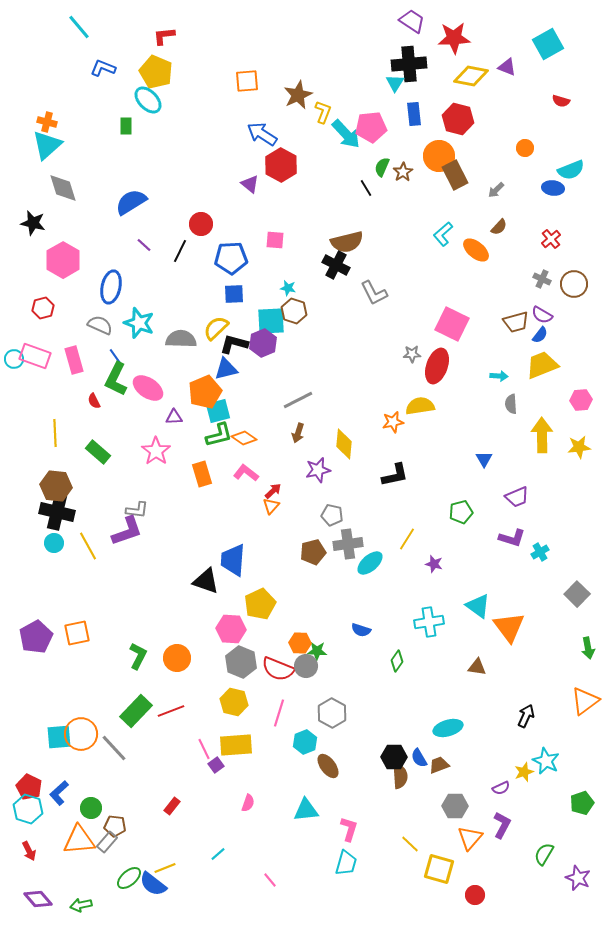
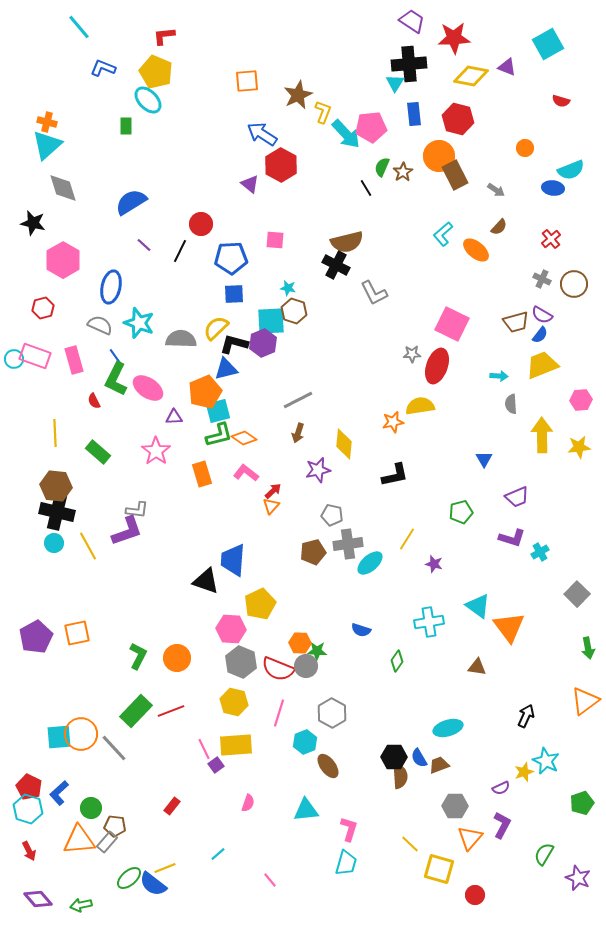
gray arrow at (496, 190): rotated 102 degrees counterclockwise
